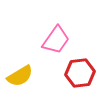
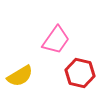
red hexagon: rotated 20 degrees clockwise
